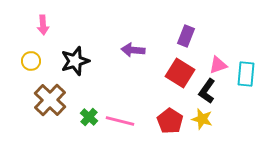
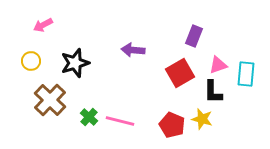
pink arrow: rotated 66 degrees clockwise
purple rectangle: moved 8 px right
black star: moved 2 px down
red square: rotated 28 degrees clockwise
black L-shape: moved 6 px right, 1 px down; rotated 35 degrees counterclockwise
red pentagon: moved 2 px right, 4 px down; rotated 10 degrees counterclockwise
